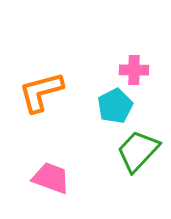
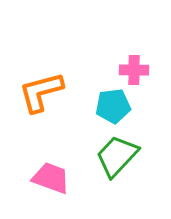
cyan pentagon: moved 2 px left; rotated 20 degrees clockwise
green trapezoid: moved 21 px left, 5 px down
